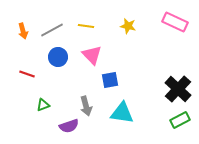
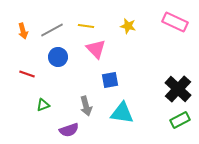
pink triangle: moved 4 px right, 6 px up
purple semicircle: moved 4 px down
